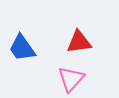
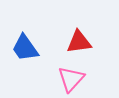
blue trapezoid: moved 3 px right
